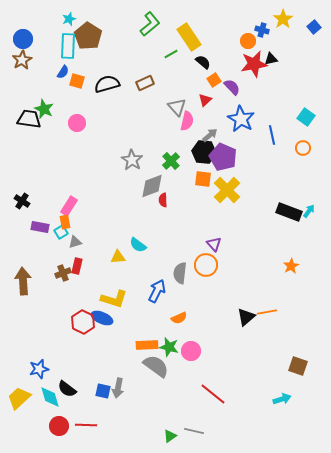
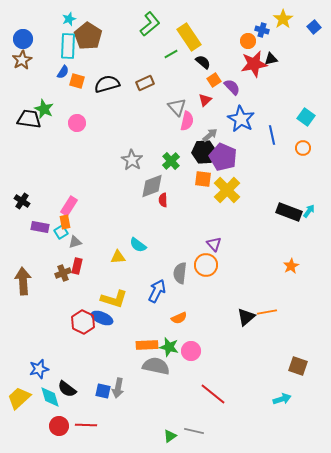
black hexagon at (204, 152): rotated 10 degrees counterclockwise
gray semicircle at (156, 366): rotated 24 degrees counterclockwise
